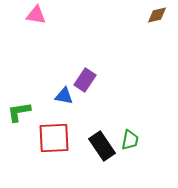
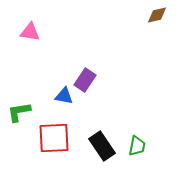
pink triangle: moved 6 px left, 17 px down
green trapezoid: moved 7 px right, 6 px down
